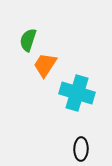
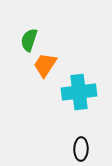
green semicircle: moved 1 px right
cyan cross: moved 2 px right, 1 px up; rotated 24 degrees counterclockwise
